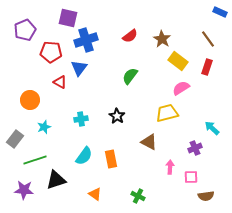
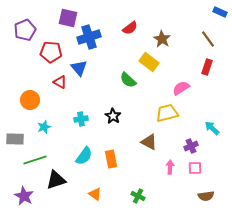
red semicircle: moved 8 px up
blue cross: moved 3 px right, 3 px up
yellow rectangle: moved 29 px left, 1 px down
blue triangle: rotated 18 degrees counterclockwise
green semicircle: moved 2 px left, 4 px down; rotated 84 degrees counterclockwise
black star: moved 4 px left
gray rectangle: rotated 54 degrees clockwise
purple cross: moved 4 px left, 2 px up
pink square: moved 4 px right, 9 px up
purple star: moved 6 px down; rotated 24 degrees clockwise
